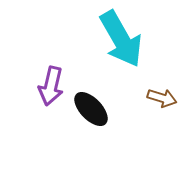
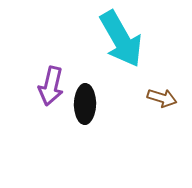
black ellipse: moved 6 px left, 5 px up; rotated 45 degrees clockwise
